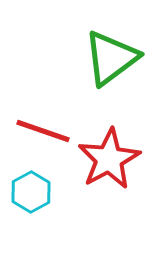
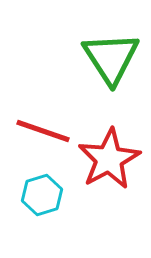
green triangle: rotated 26 degrees counterclockwise
cyan hexagon: moved 11 px right, 3 px down; rotated 12 degrees clockwise
